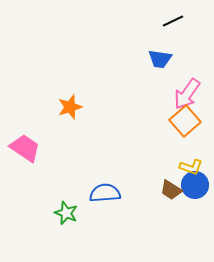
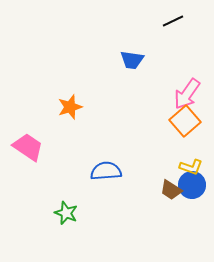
blue trapezoid: moved 28 px left, 1 px down
pink trapezoid: moved 3 px right, 1 px up
blue circle: moved 3 px left
blue semicircle: moved 1 px right, 22 px up
